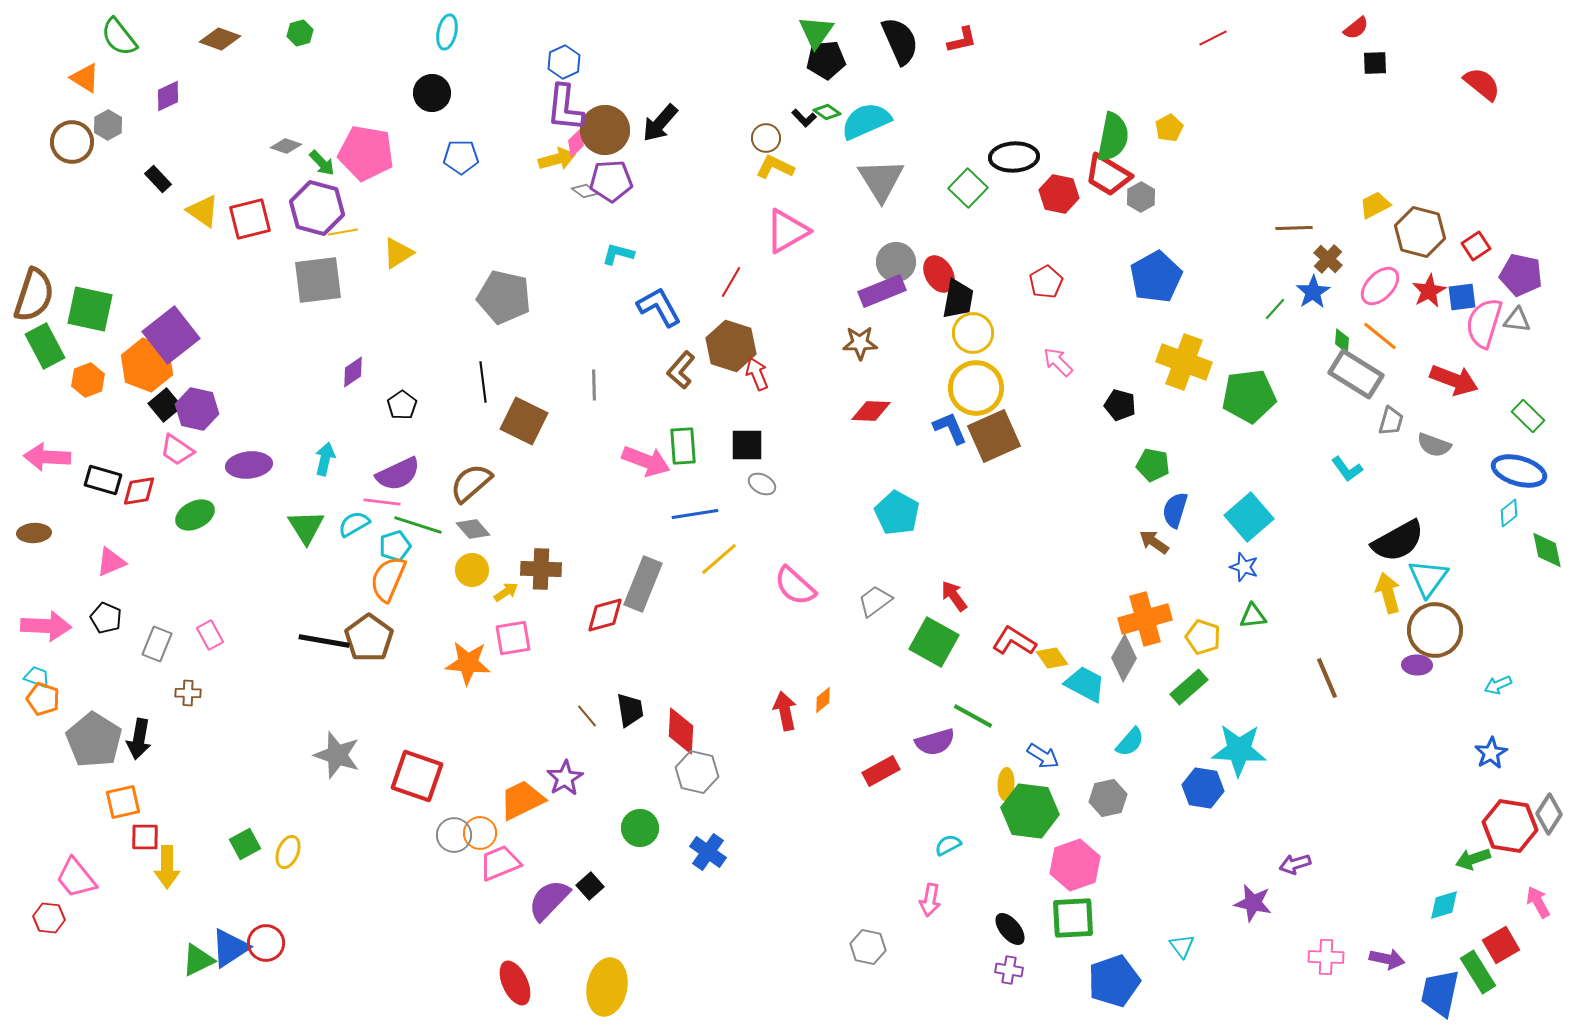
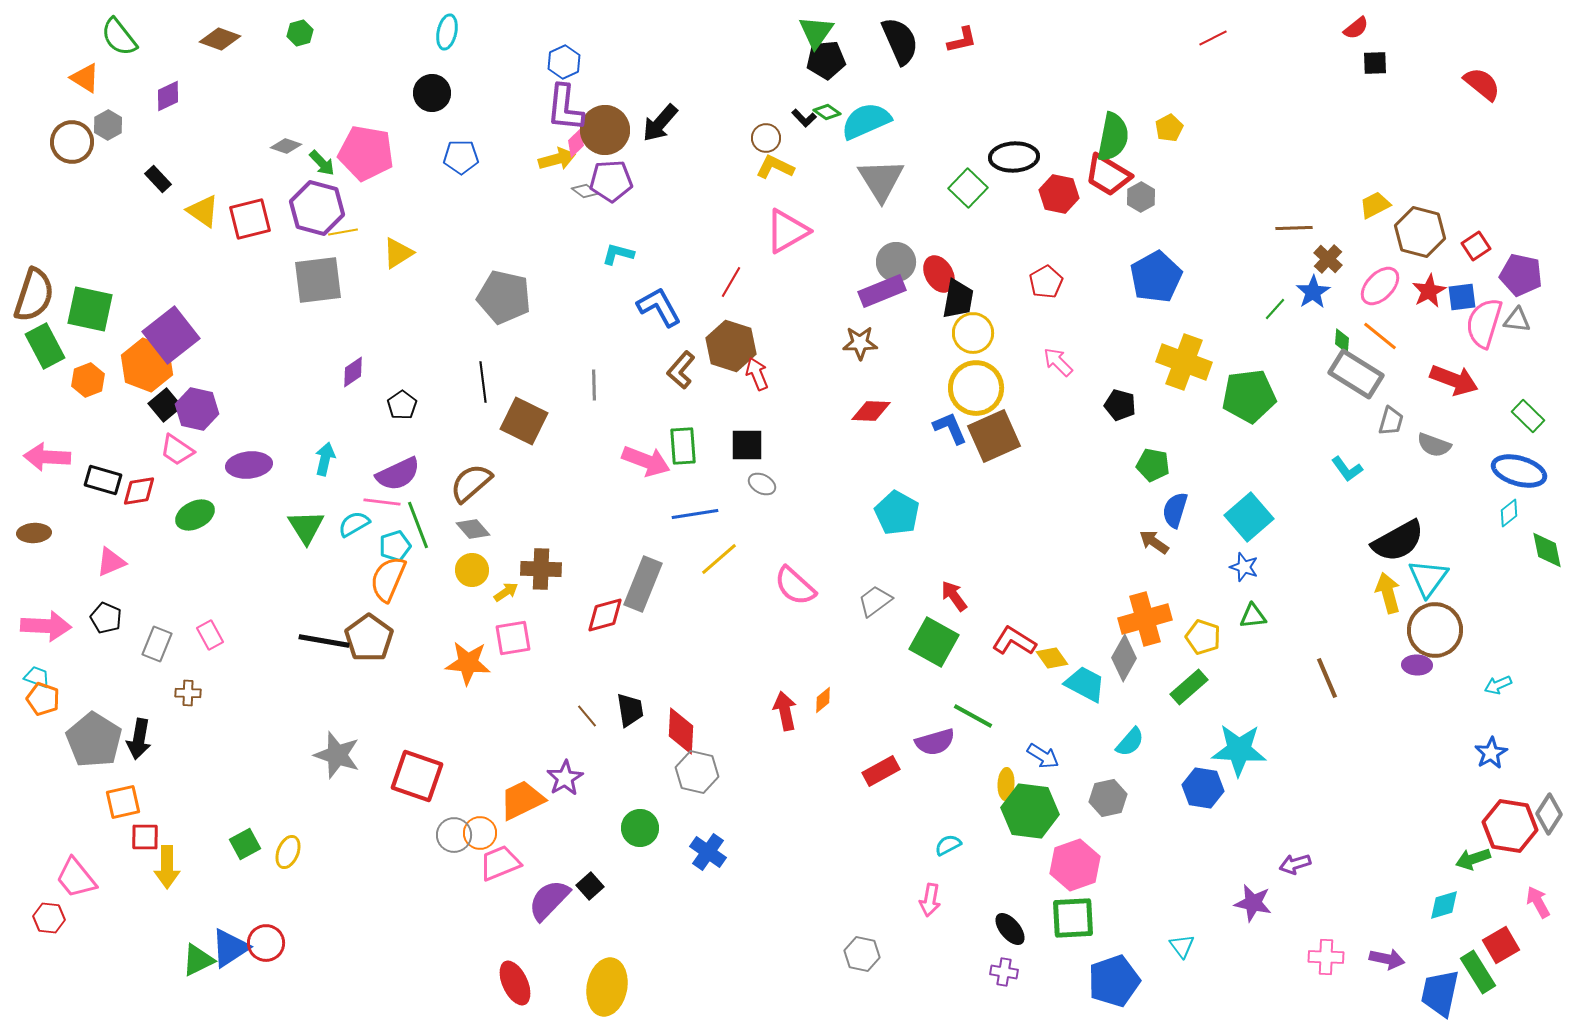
green line at (418, 525): rotated 51 degrees clockwise
gray hexagon at (868, 947): moved 6 px left, 7 px down
purple cross at (1009, 970): moved 5 px left, 2 px down
